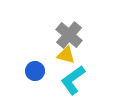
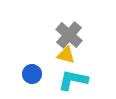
blue circle: moved 3 px left, 3 px down
cyan L-shape: rotated 48 degrees clockwise
